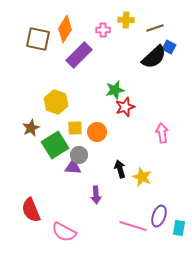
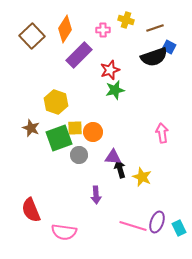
yellow cross: rotated 14 degrees clockwise
brown square: moved 6 px left, 3 px up; rotated 35 degrees clockwise
black semicircle: rotated 24 degrees clockwise
red star: moved 15 px left, 37 px up
brown star: rotated 24 degrees counterclockwise
orange circle: moved 4 px left
green square: moved 4 px right, 7 px up; rotated 12 degrees clockwise
purple triangle: moved 40 px right, 10 px up
purple ellipse: moved 2 px left, 6 px down
cyan rectangle: rotated 35 degrees counterclockwise
pink semicircle: rotated 20 degrees counterclockwise
